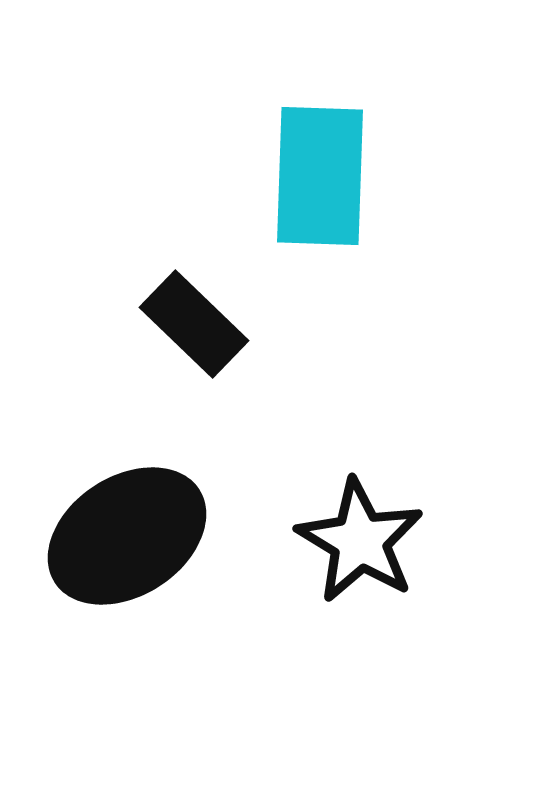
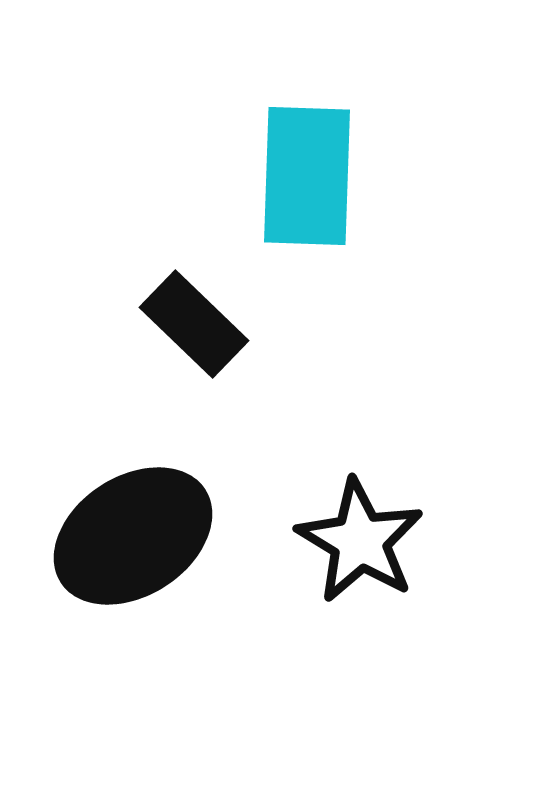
cyan rectangle: moved 13 px left
black ellipse: moved 6 px right
